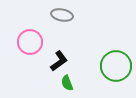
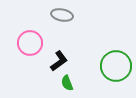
pink circle: moved 1 px down
